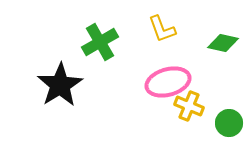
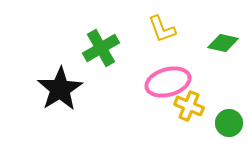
green cross: moved 1 px right, 6 px down
black star: moved 4 px down
